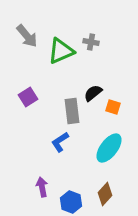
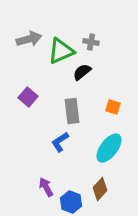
gray arrow: moved 2 px right, 3 px down; rotated 65 degrees counterclockwise
black semicircle: moved 11 px left, 21 px up
purple square: rotated 18 degrees counterclockwise
purple arrow: moved 4 px right; rotated 18 degrees counterclockwise
brown diamond: moved 5 px left, 5 px up
